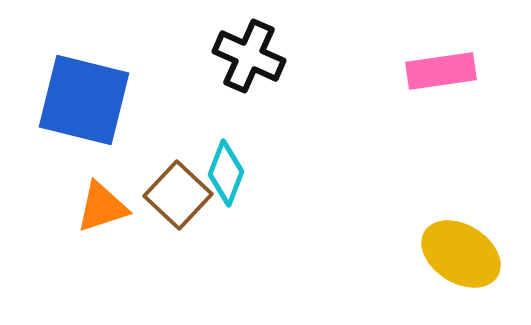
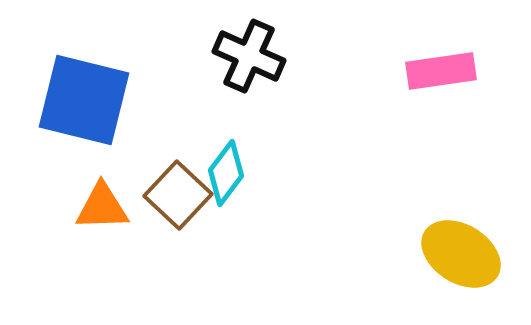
cyan diamond: rotated 16 degrees clockwise
orange triangle: rotated 16 degrees clockwise
